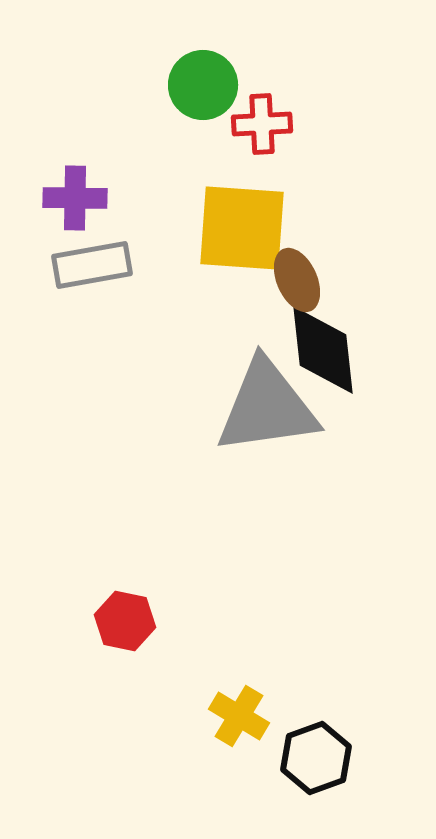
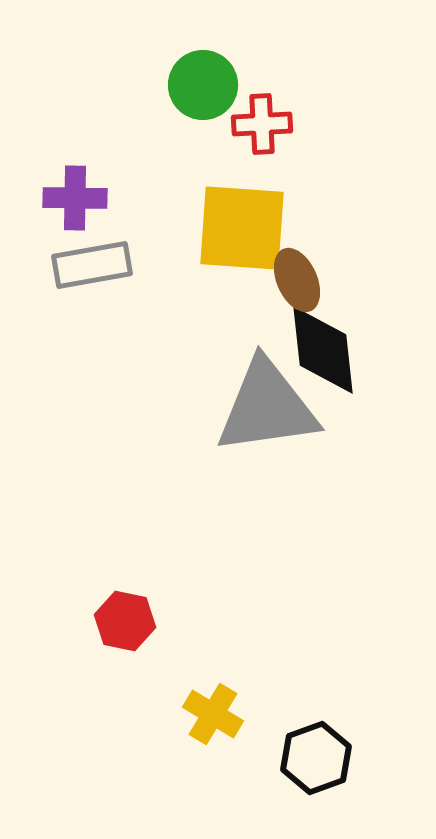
yellow cross: moved 26 px left, 2 px up
